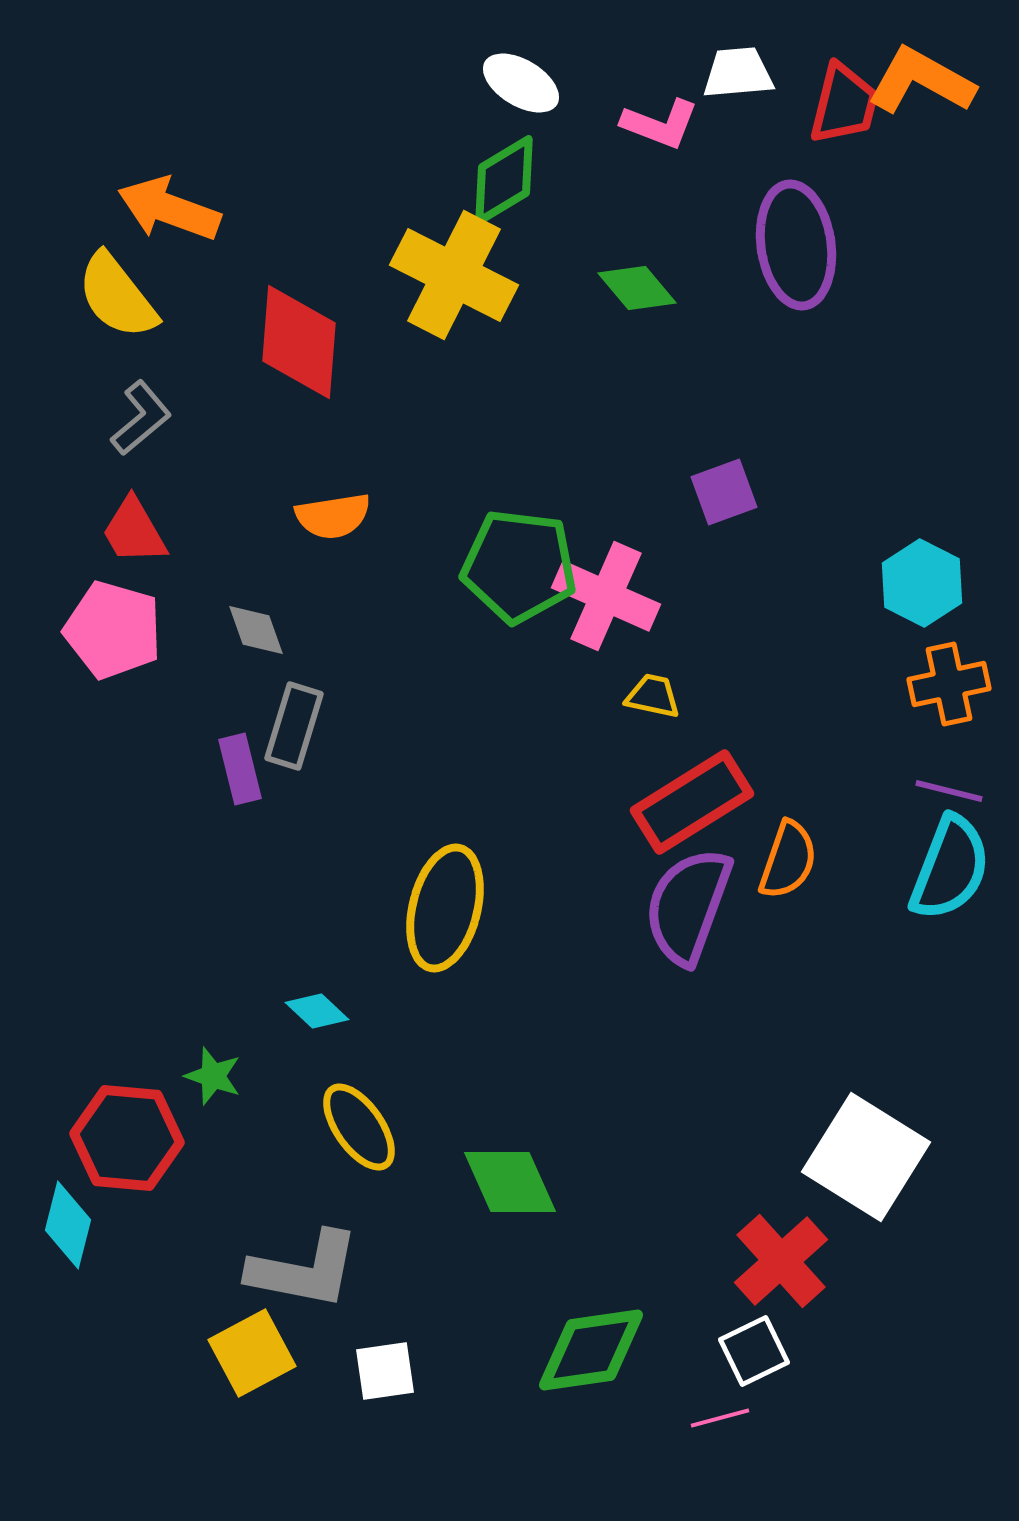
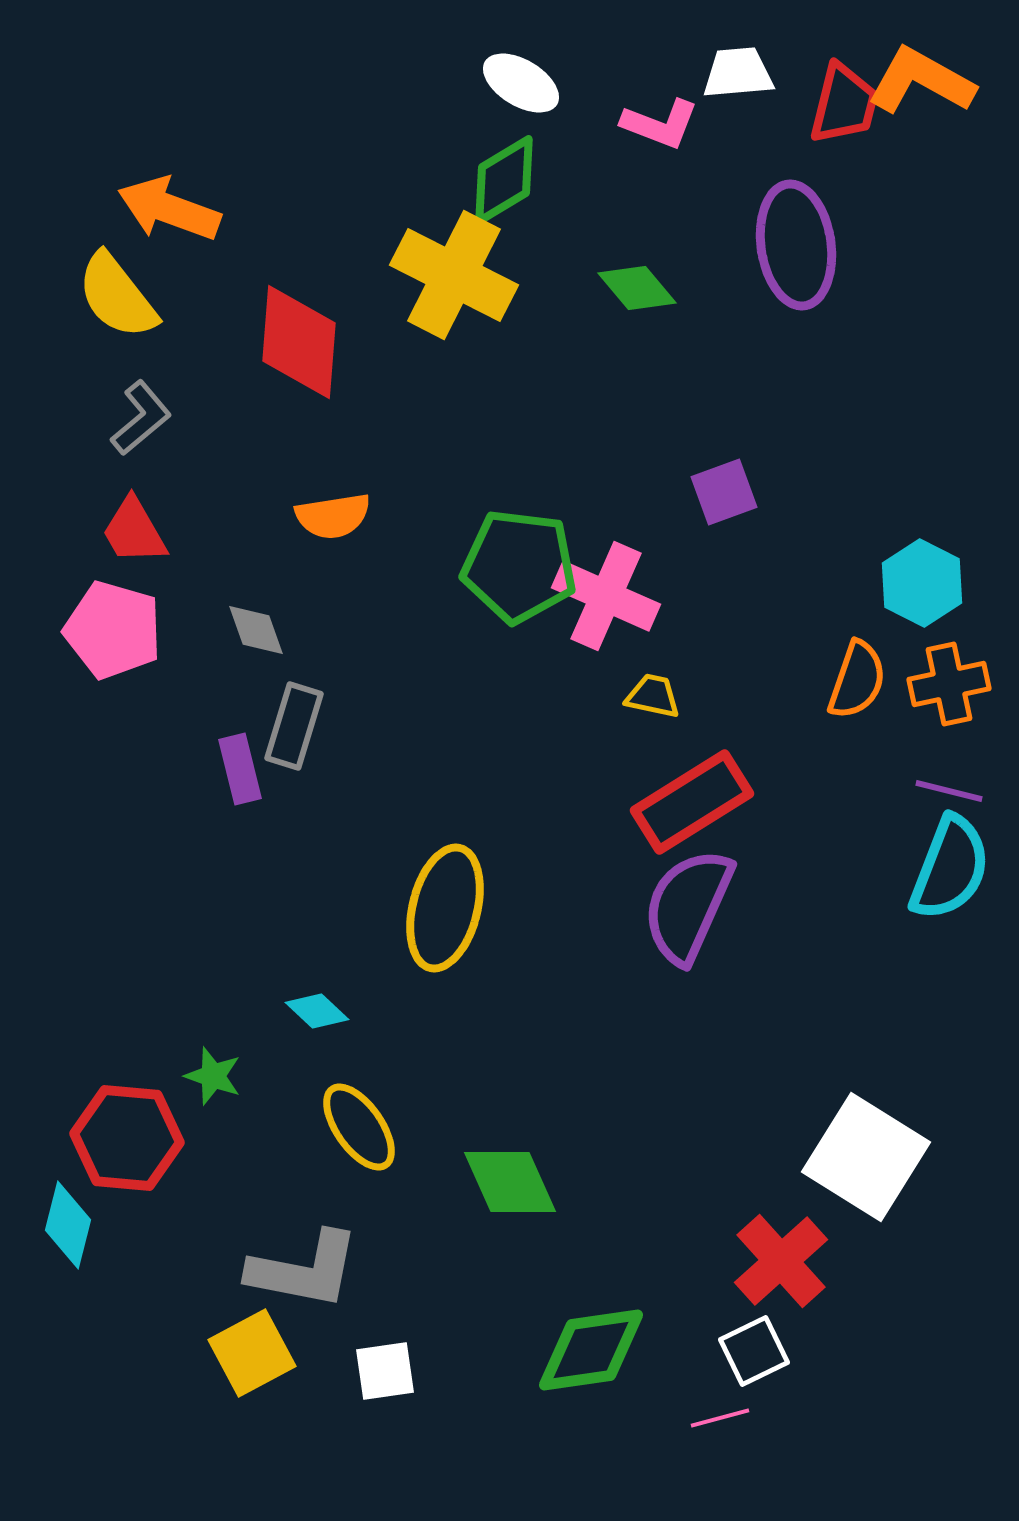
orange semicircle at (788, 860): moved 69 px right, 180 px up
purple semicircle at (688, 906): rotated 4 degrees clockwise
